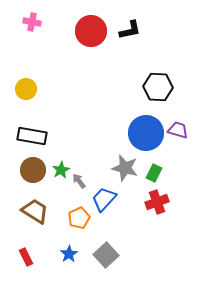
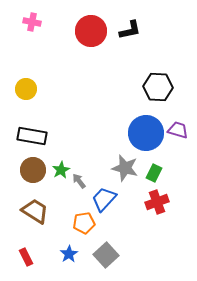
orange pentagon: moved 5 px right, 5 px down; rotated 15 degrees clockwise
